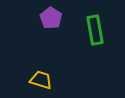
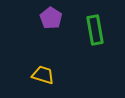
yellow trapezoid: moved 2 px right, 5 px up
